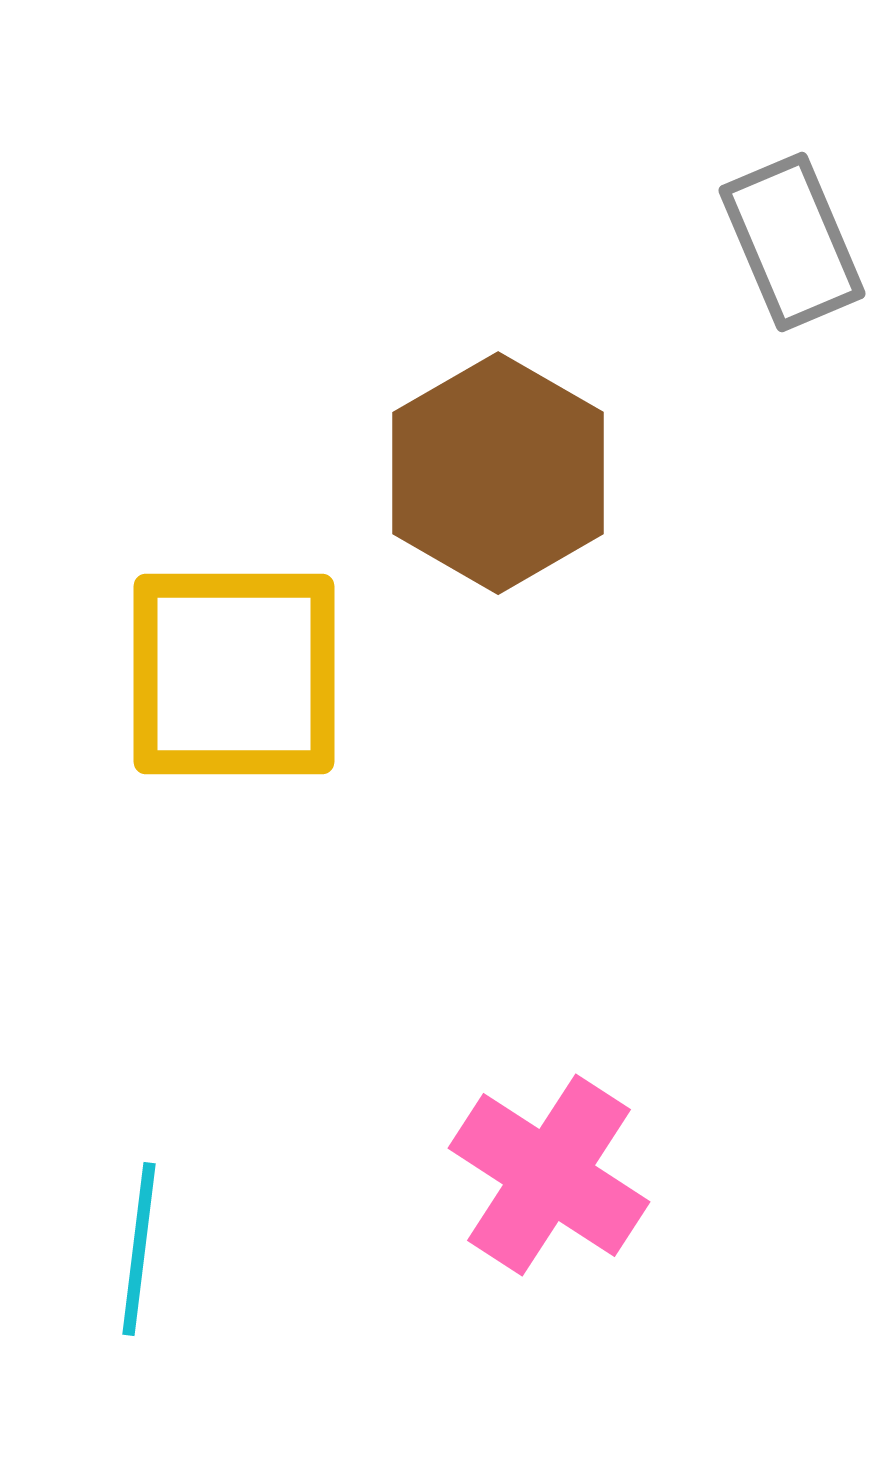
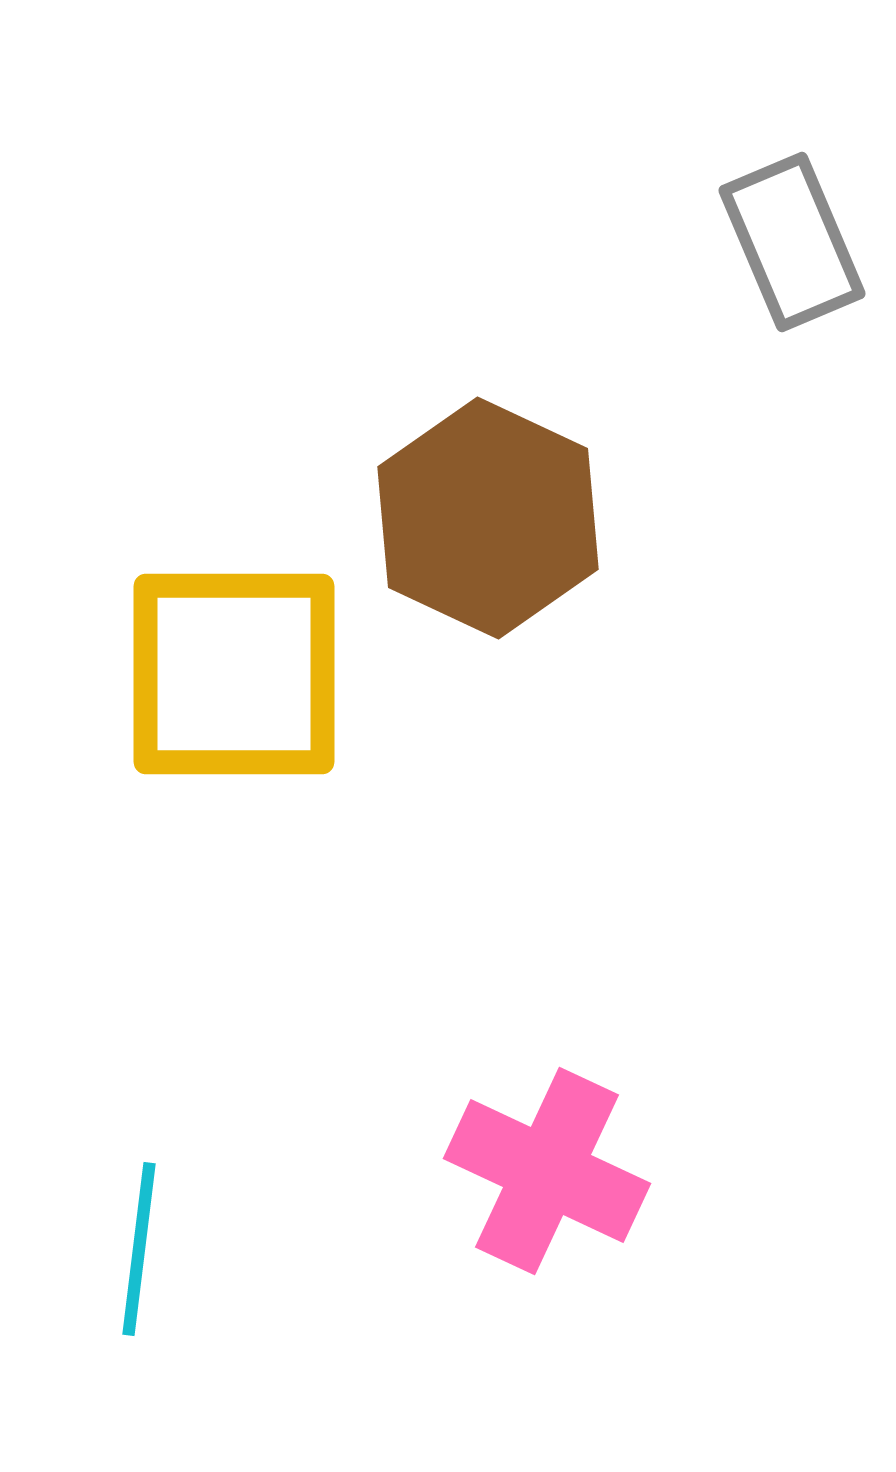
brown hexagon: moved 10 px left, 45 px down; rotated 5 degrees counterclockwise
pink cross: moved 2 px left, 4 px up; rotated 8 degrees counterclockwise
